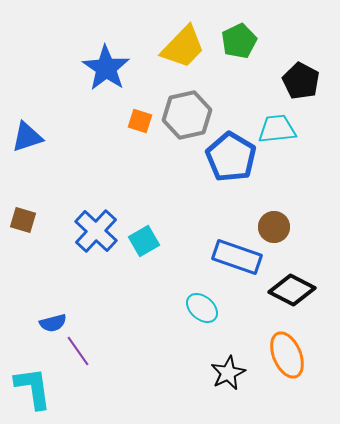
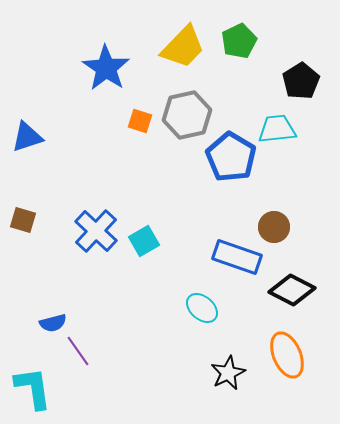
black pentagon: rotated 12 degrees clockwise
